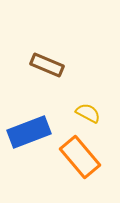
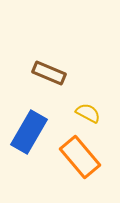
brown rectangle: moved 2 px right, 8 px down
blue rectangle: rotated 39 degrees counterclockwise
